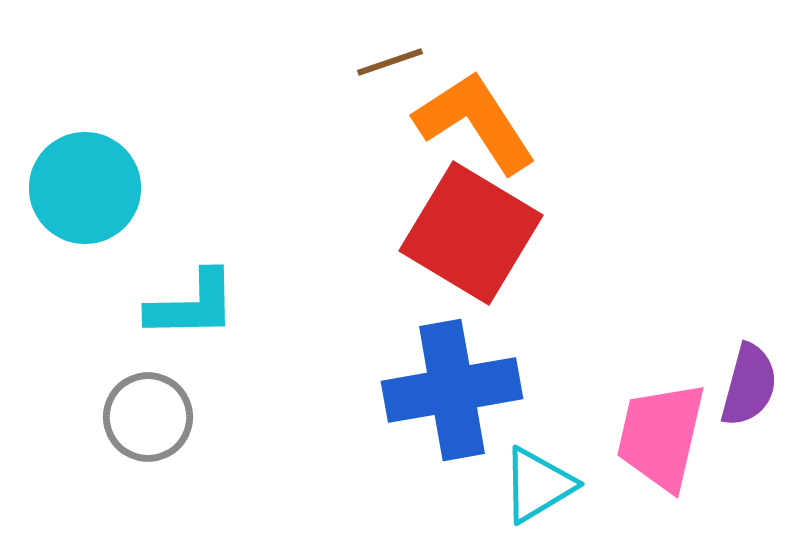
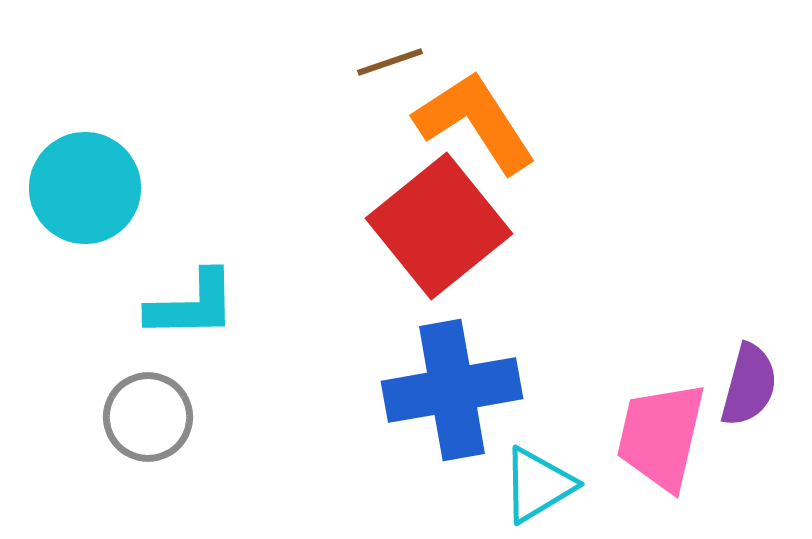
red square: moved 32 px left, 7 px up; rotated 20 degrees clockwise
